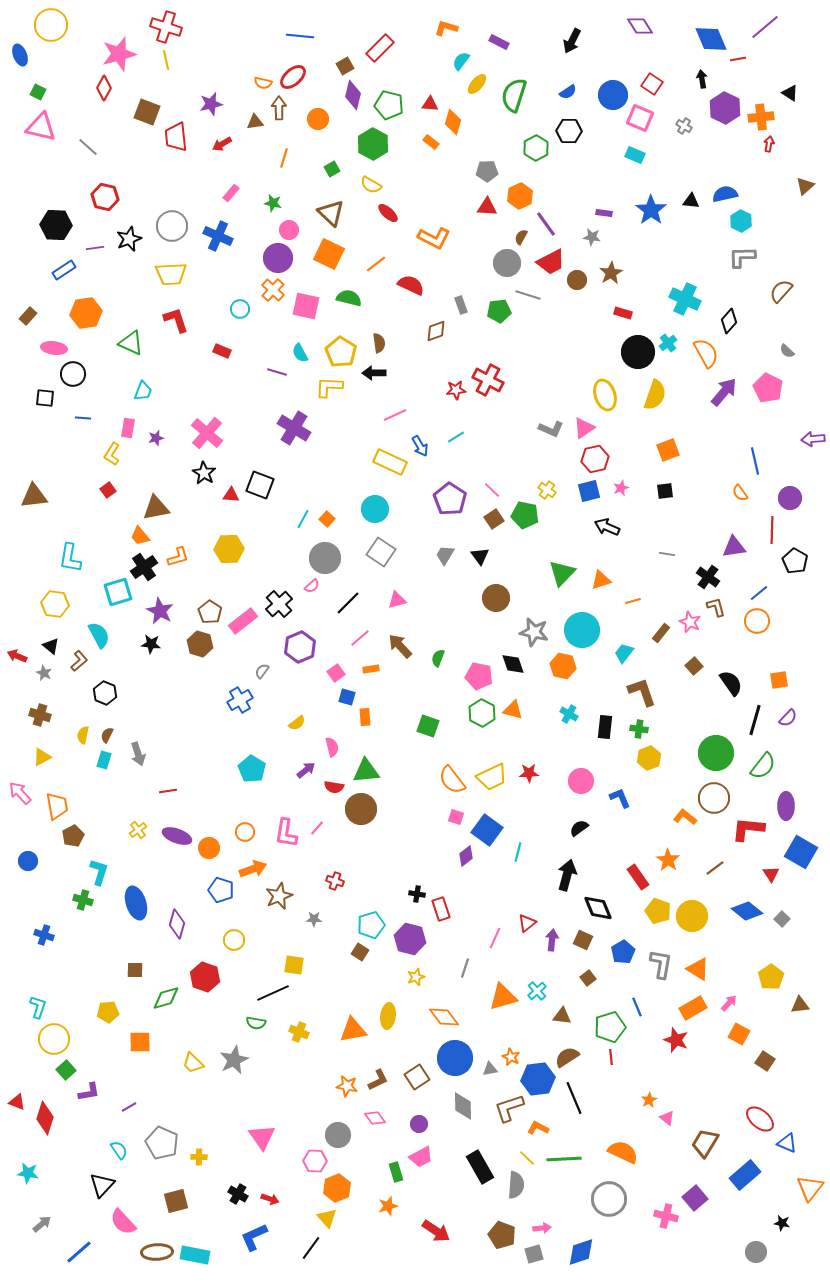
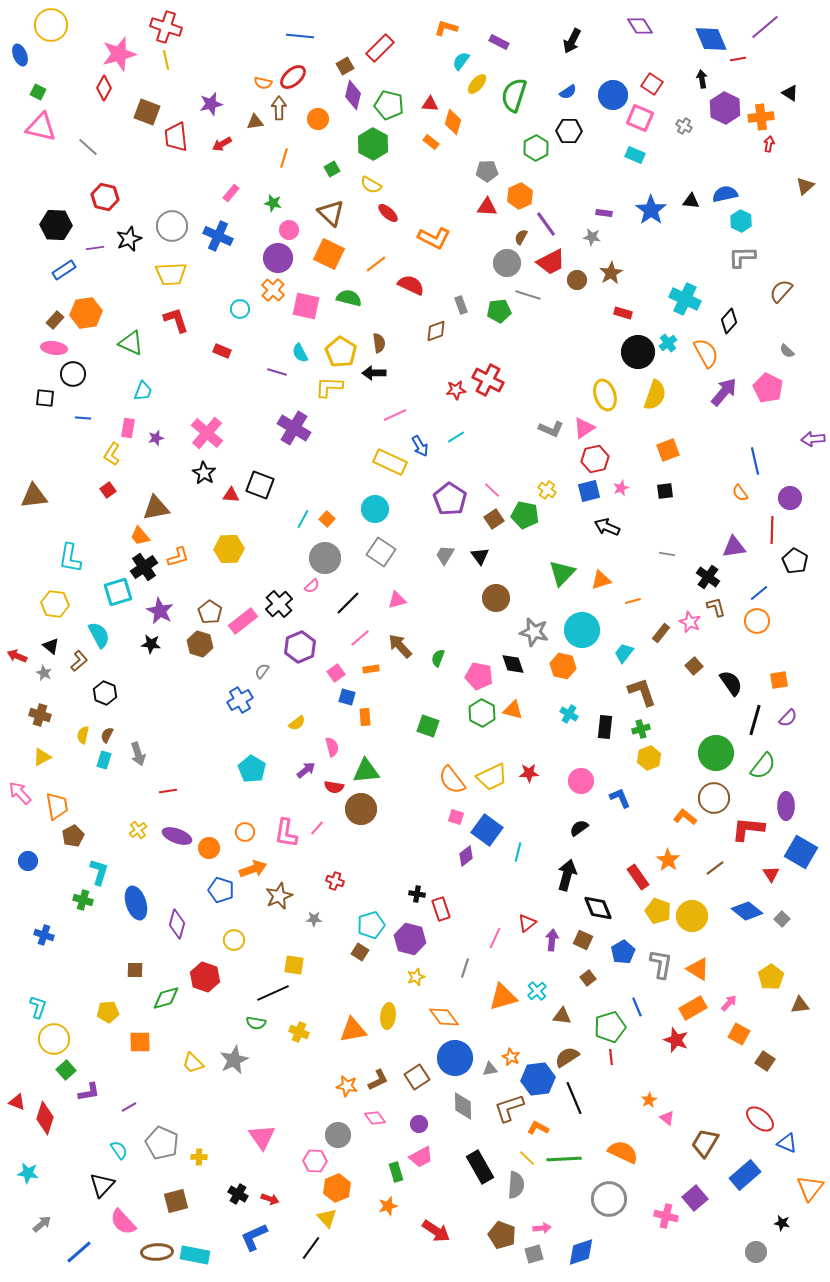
brown rectangle at (28, 316): moved 27 px right, 4 px down
green cross at (639, 729): moved 2 px right; rotated 24 degrees counterclockwise
